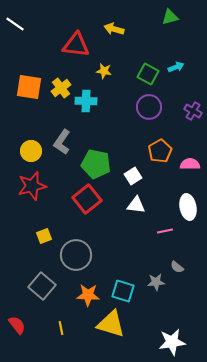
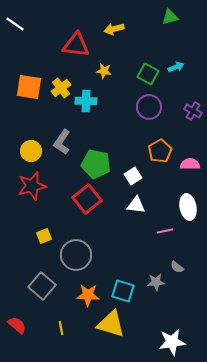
yellow arrow: rotated 30 degrees counterclockwise
red semicircle: rotated 12 degrees counterclockwise
